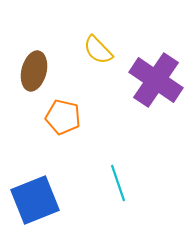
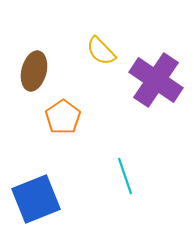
yellow semicircle: moved 3 px right, 1 px down
orange pentagon: rotated 24 degrees clockwise
cyan line: moved 7 px right, 7 px up
blue square: moved 1 px right, 1 px up
